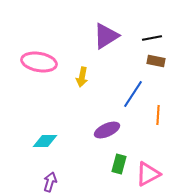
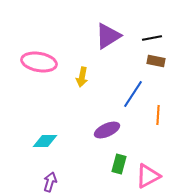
purple triangle: moved 2 px right
pink triangle: moved 2 px down
